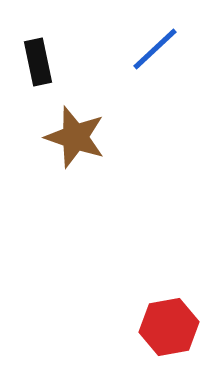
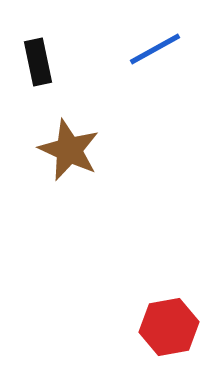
blue line: rotated 14 degrees clockwise
brown star: moved 6 px left, 13 px down; rotated 6 degrees clockwise
